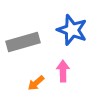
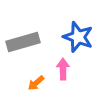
blue star: moved 6 px right, 7 px down
pink arrow: moved 2 px up
